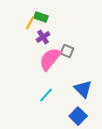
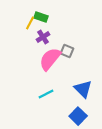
cyan line: moved 1 px up; rotated 21 degrees clockwise
